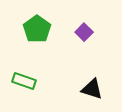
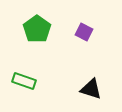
purple square: rotated 18 degrees counterclockwise
black triangle: moved 1 px left
